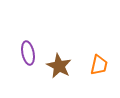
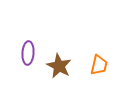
purple ellipse: rotated 15 degrees clockwise
